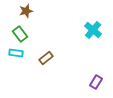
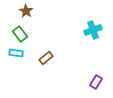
brown star: rotated 24 degrees counterclockwise
cyan cross: rotated 30 degrees clockwise
